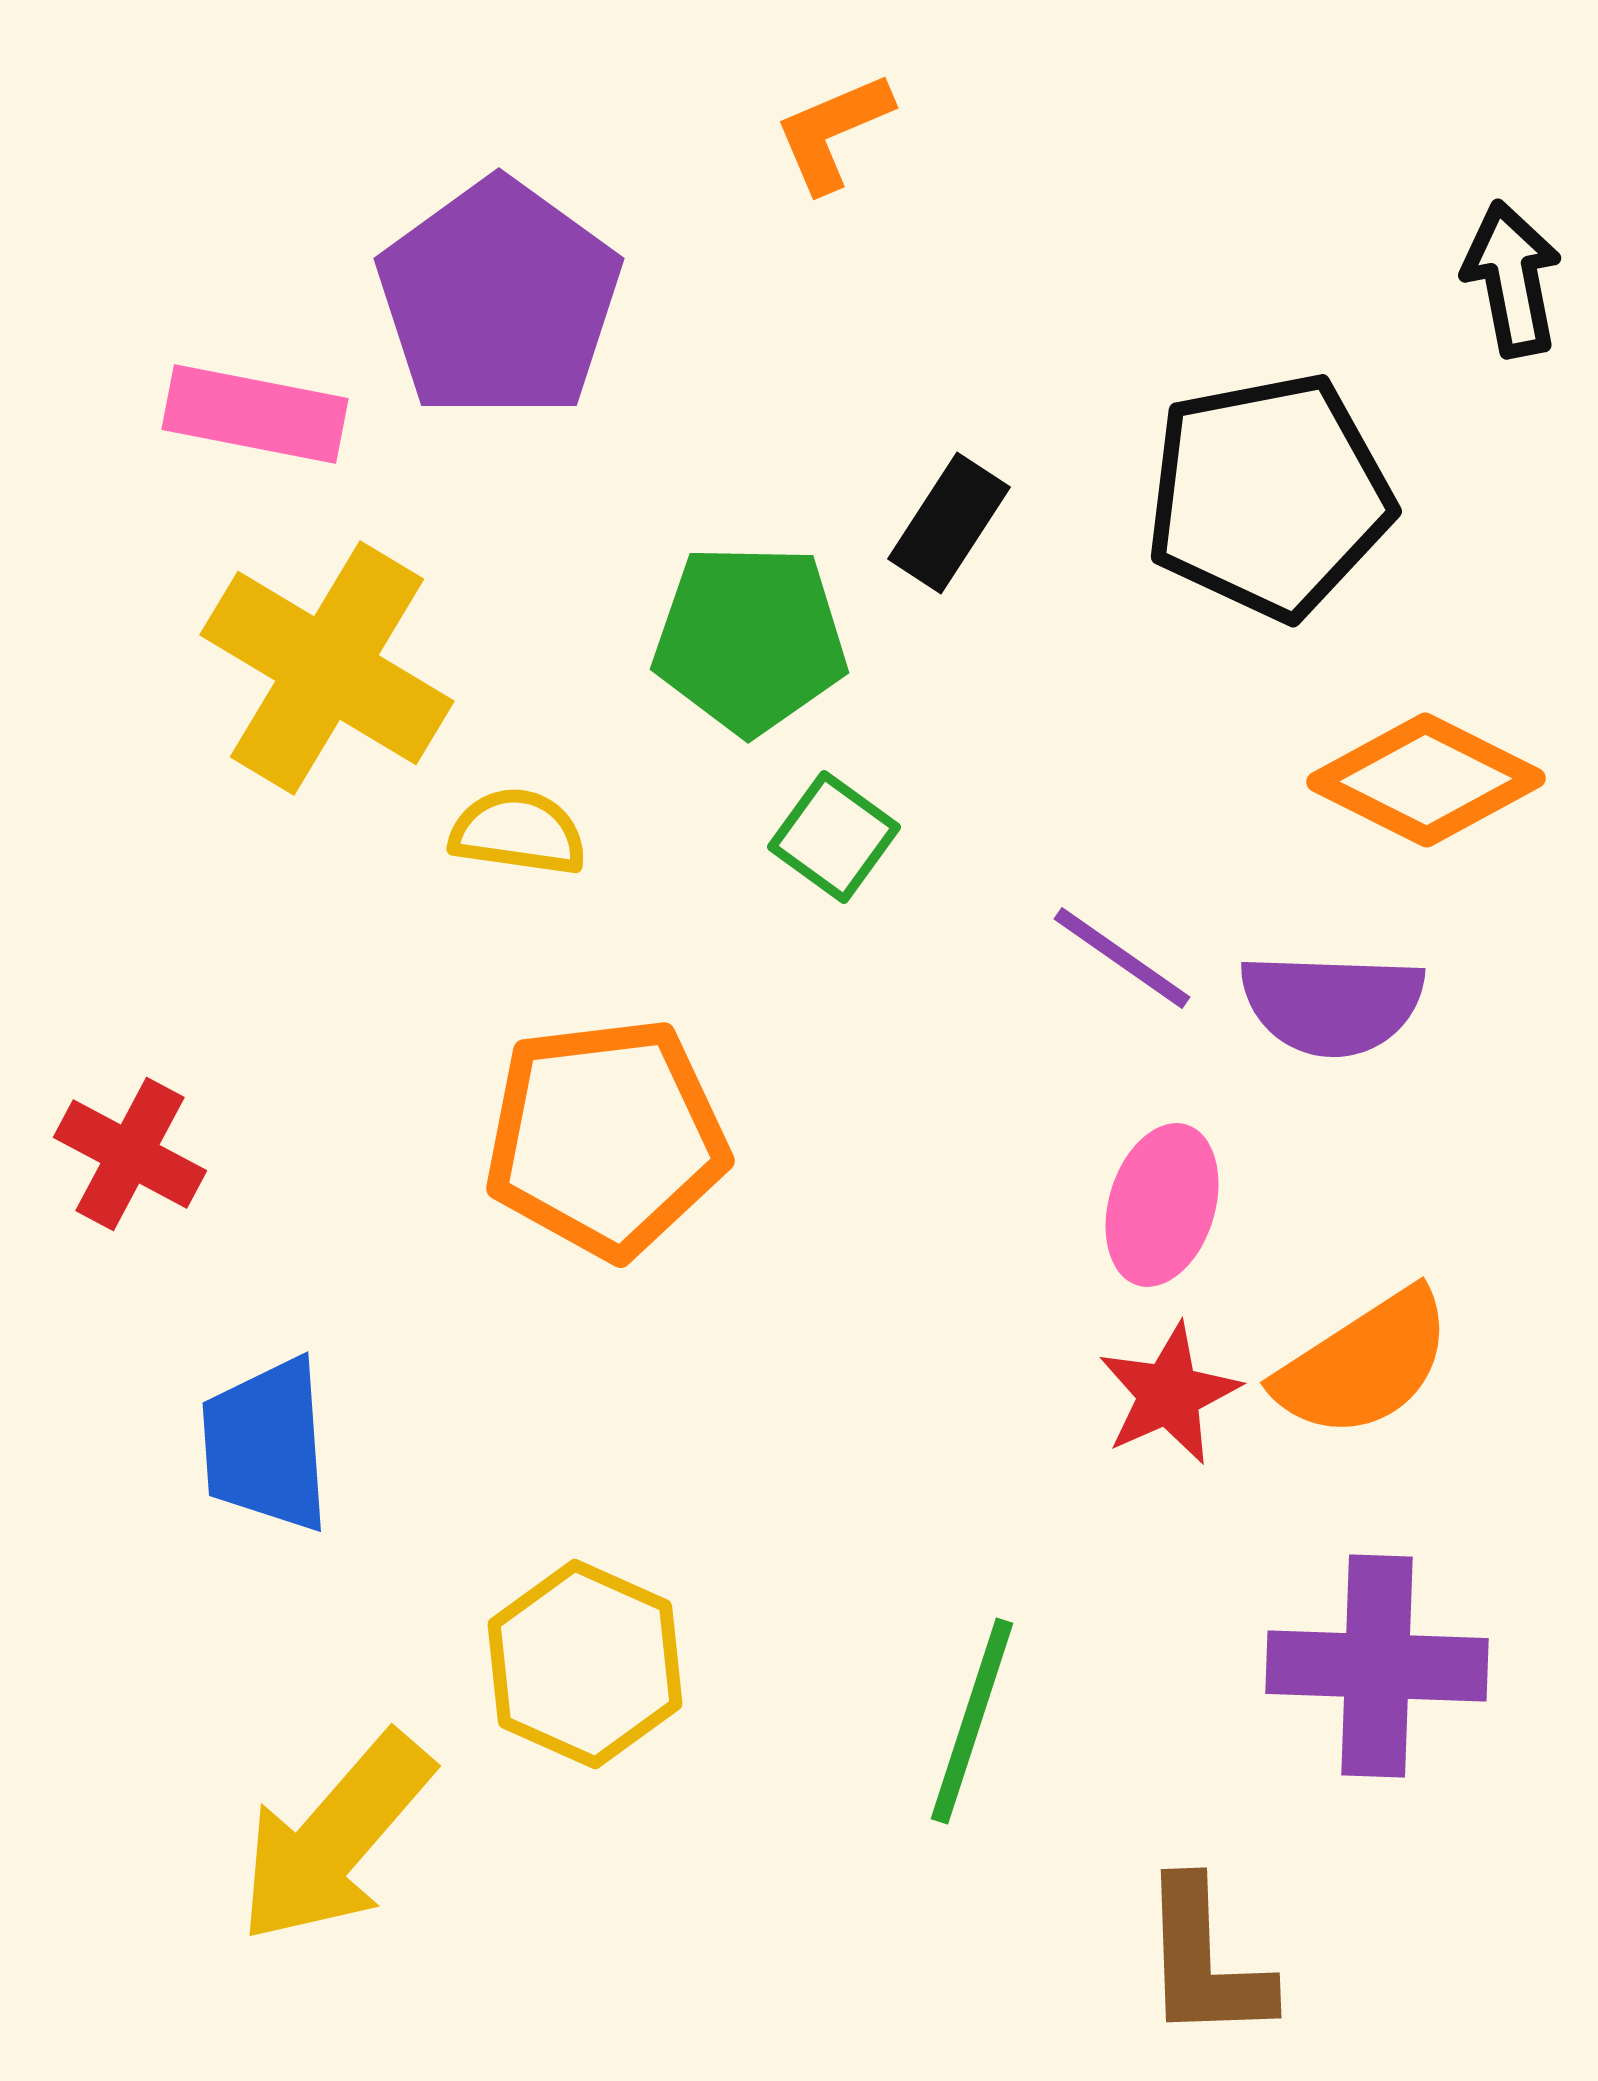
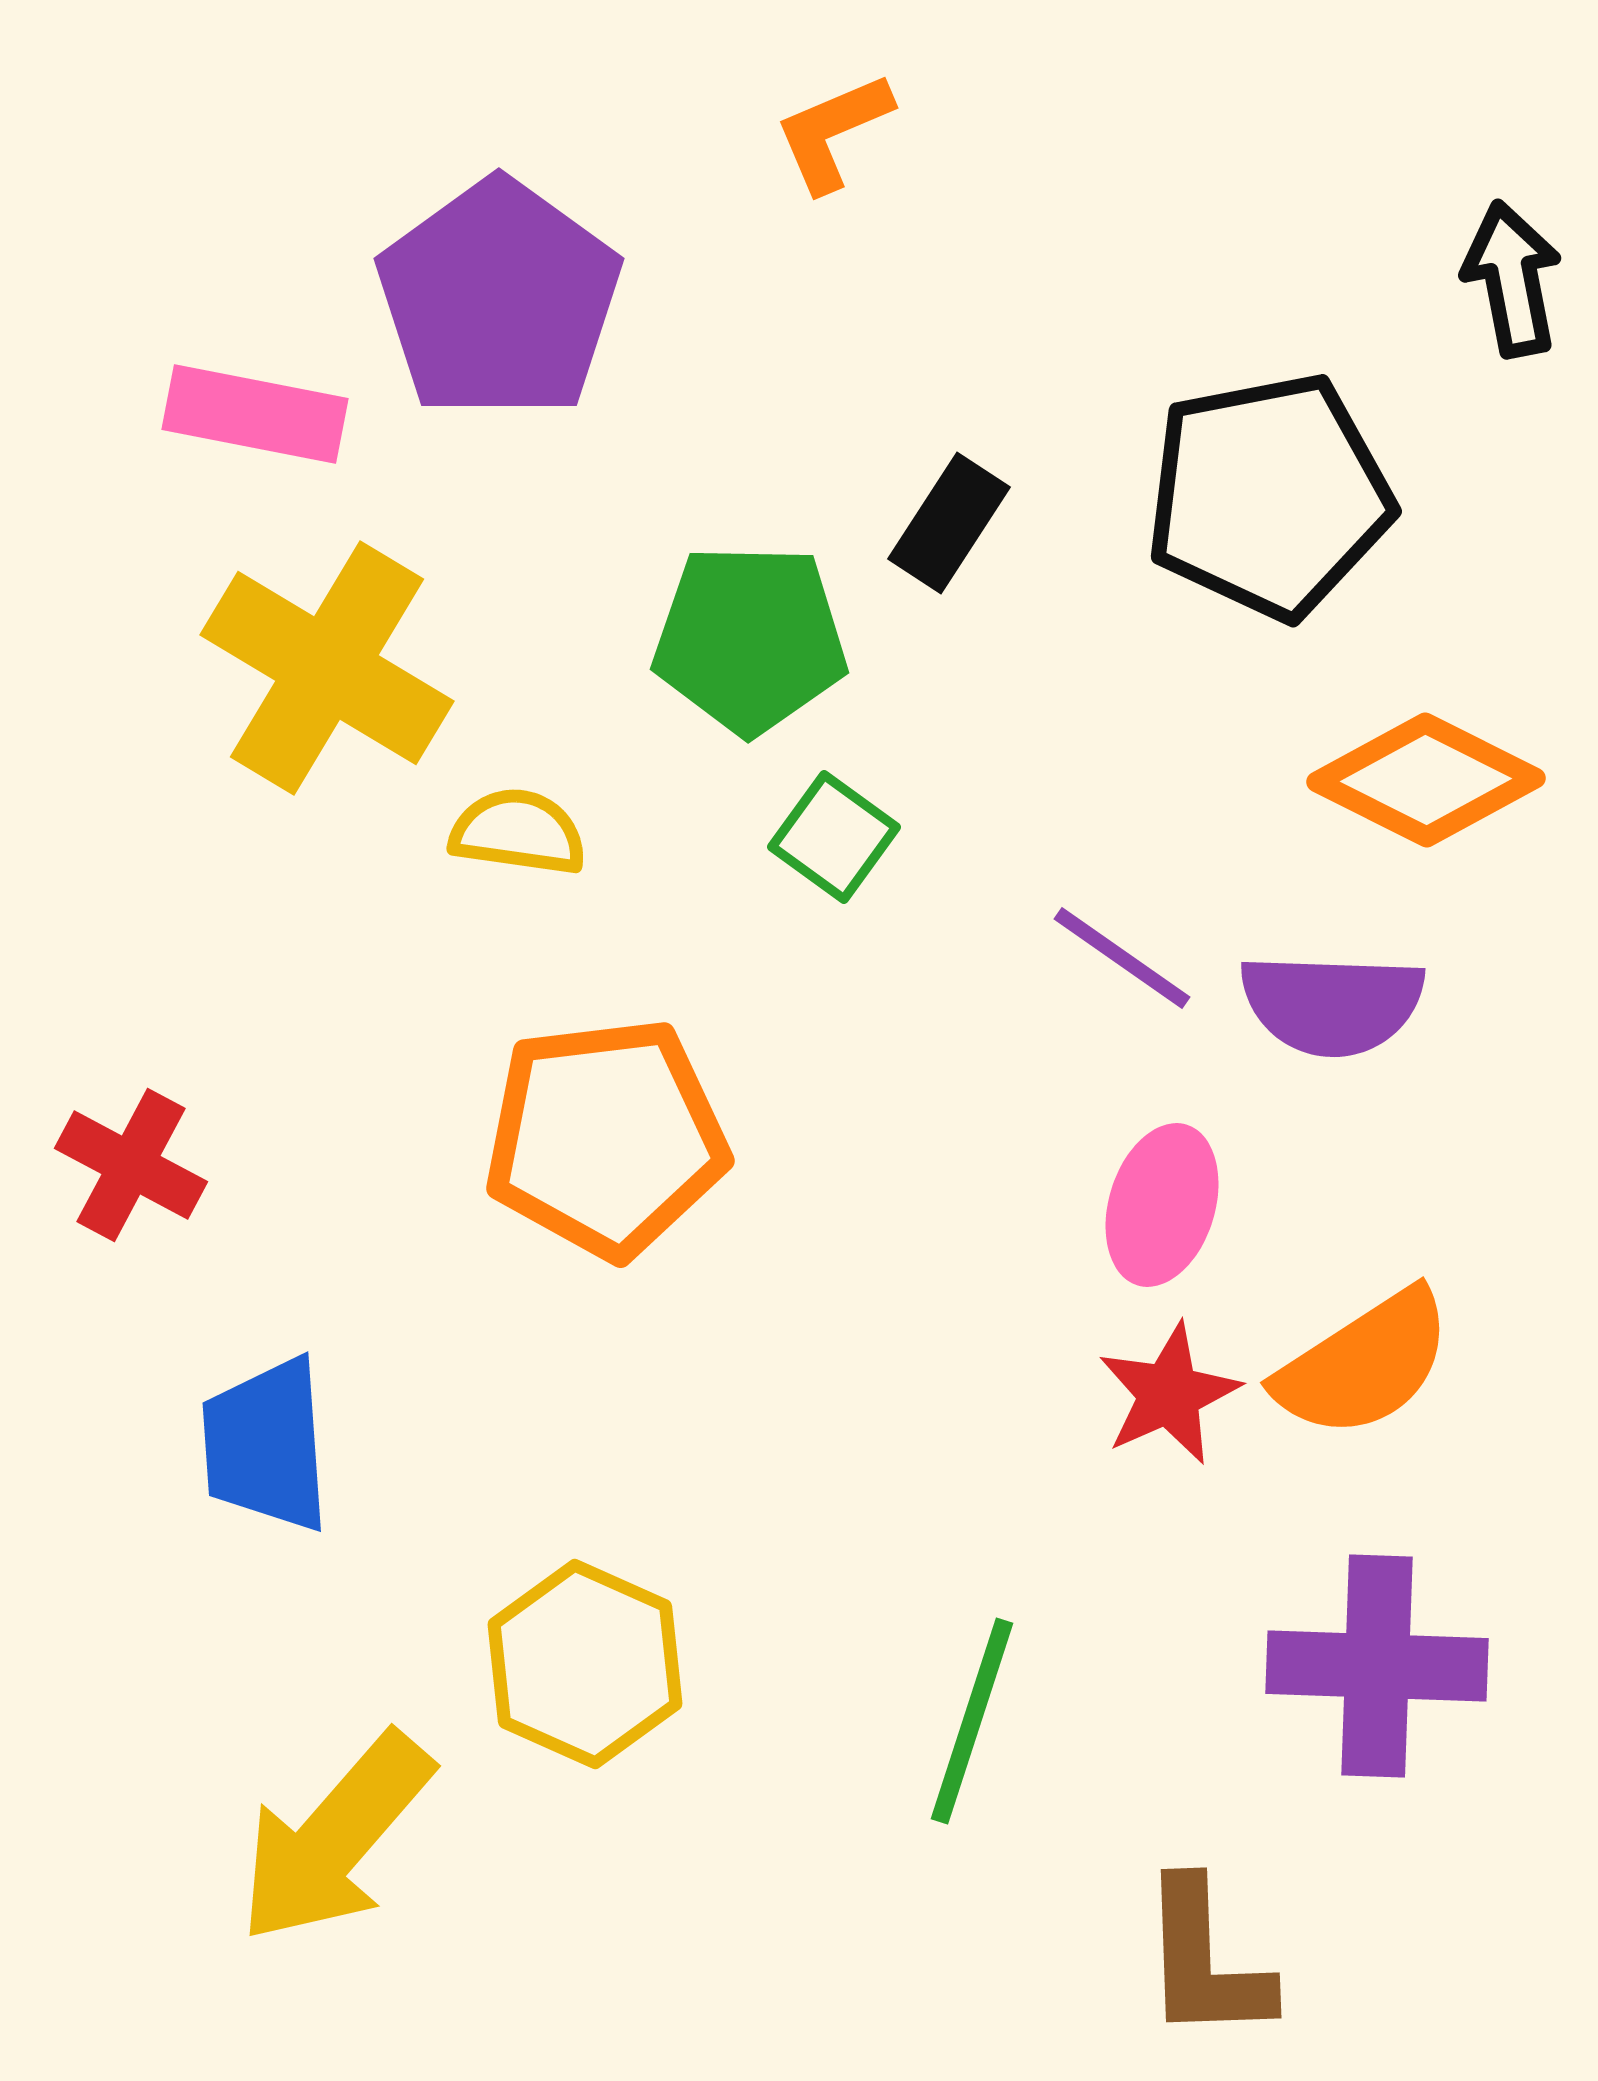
red cross: moved 1 px right, 11 px down
